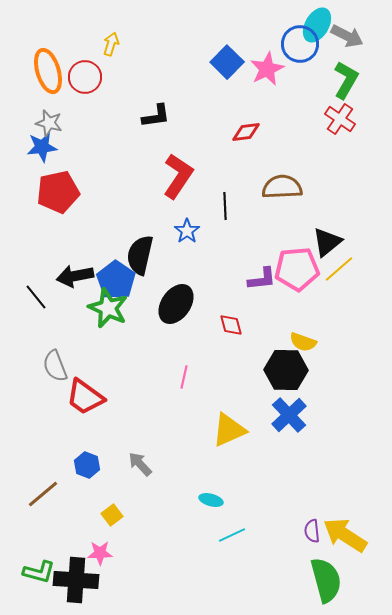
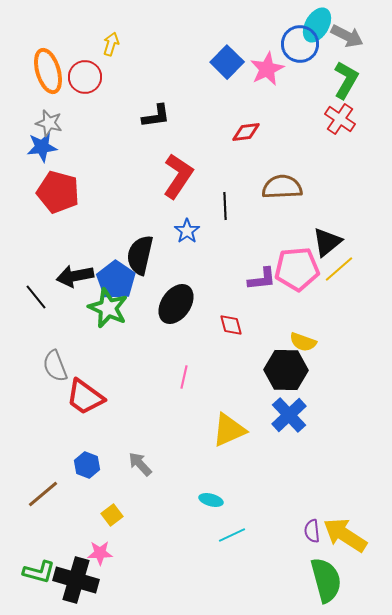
red pentagon at (58, 192): rotated 27 degrees clockwise
black cross at (76, 580): rotated 12 degrees clockwise
